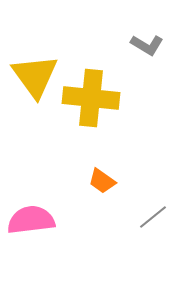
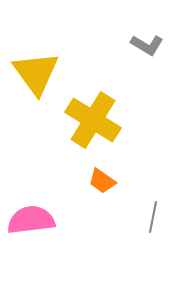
yellow triangle: moved 1 px right, 3 px up
yellow cross: moved 2 px right, 22 px down; rotated 26 degrees clockwise
gray line: rotated 40 degrees counterclockwise
